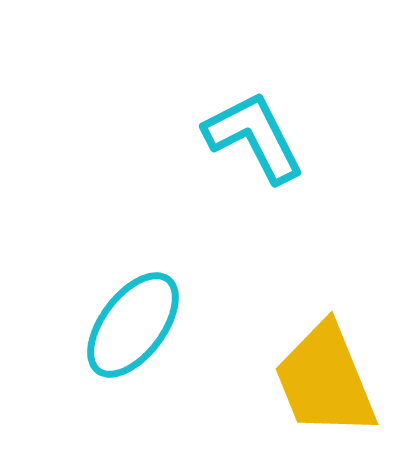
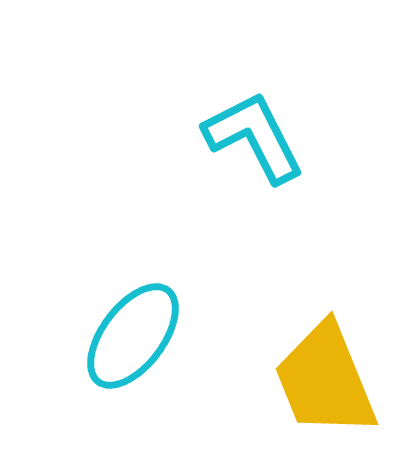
cyan ellipse: moved 11 px down
